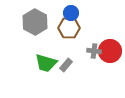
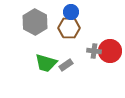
blue circle: moved 1 px up
gray rectangle: rotated 16 degrees clockwise
